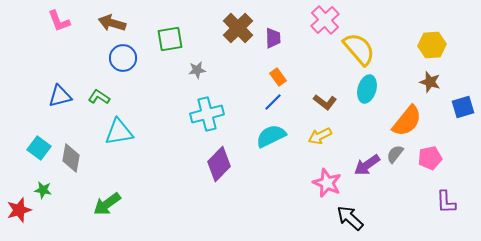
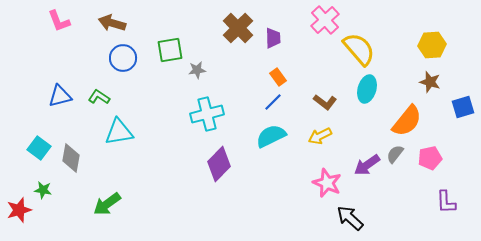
green square: moved 11 px down
